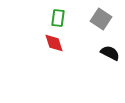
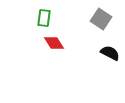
green rectangle: moved 14 px left
red diamond: rotated 15 degrees counterclockwise
